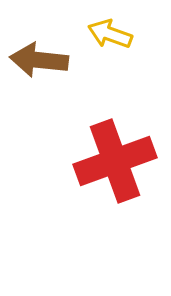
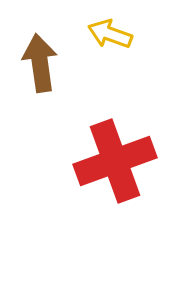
brown arrow: moved 1 px right, 3 px down; rotated 76 degrees clockwise
